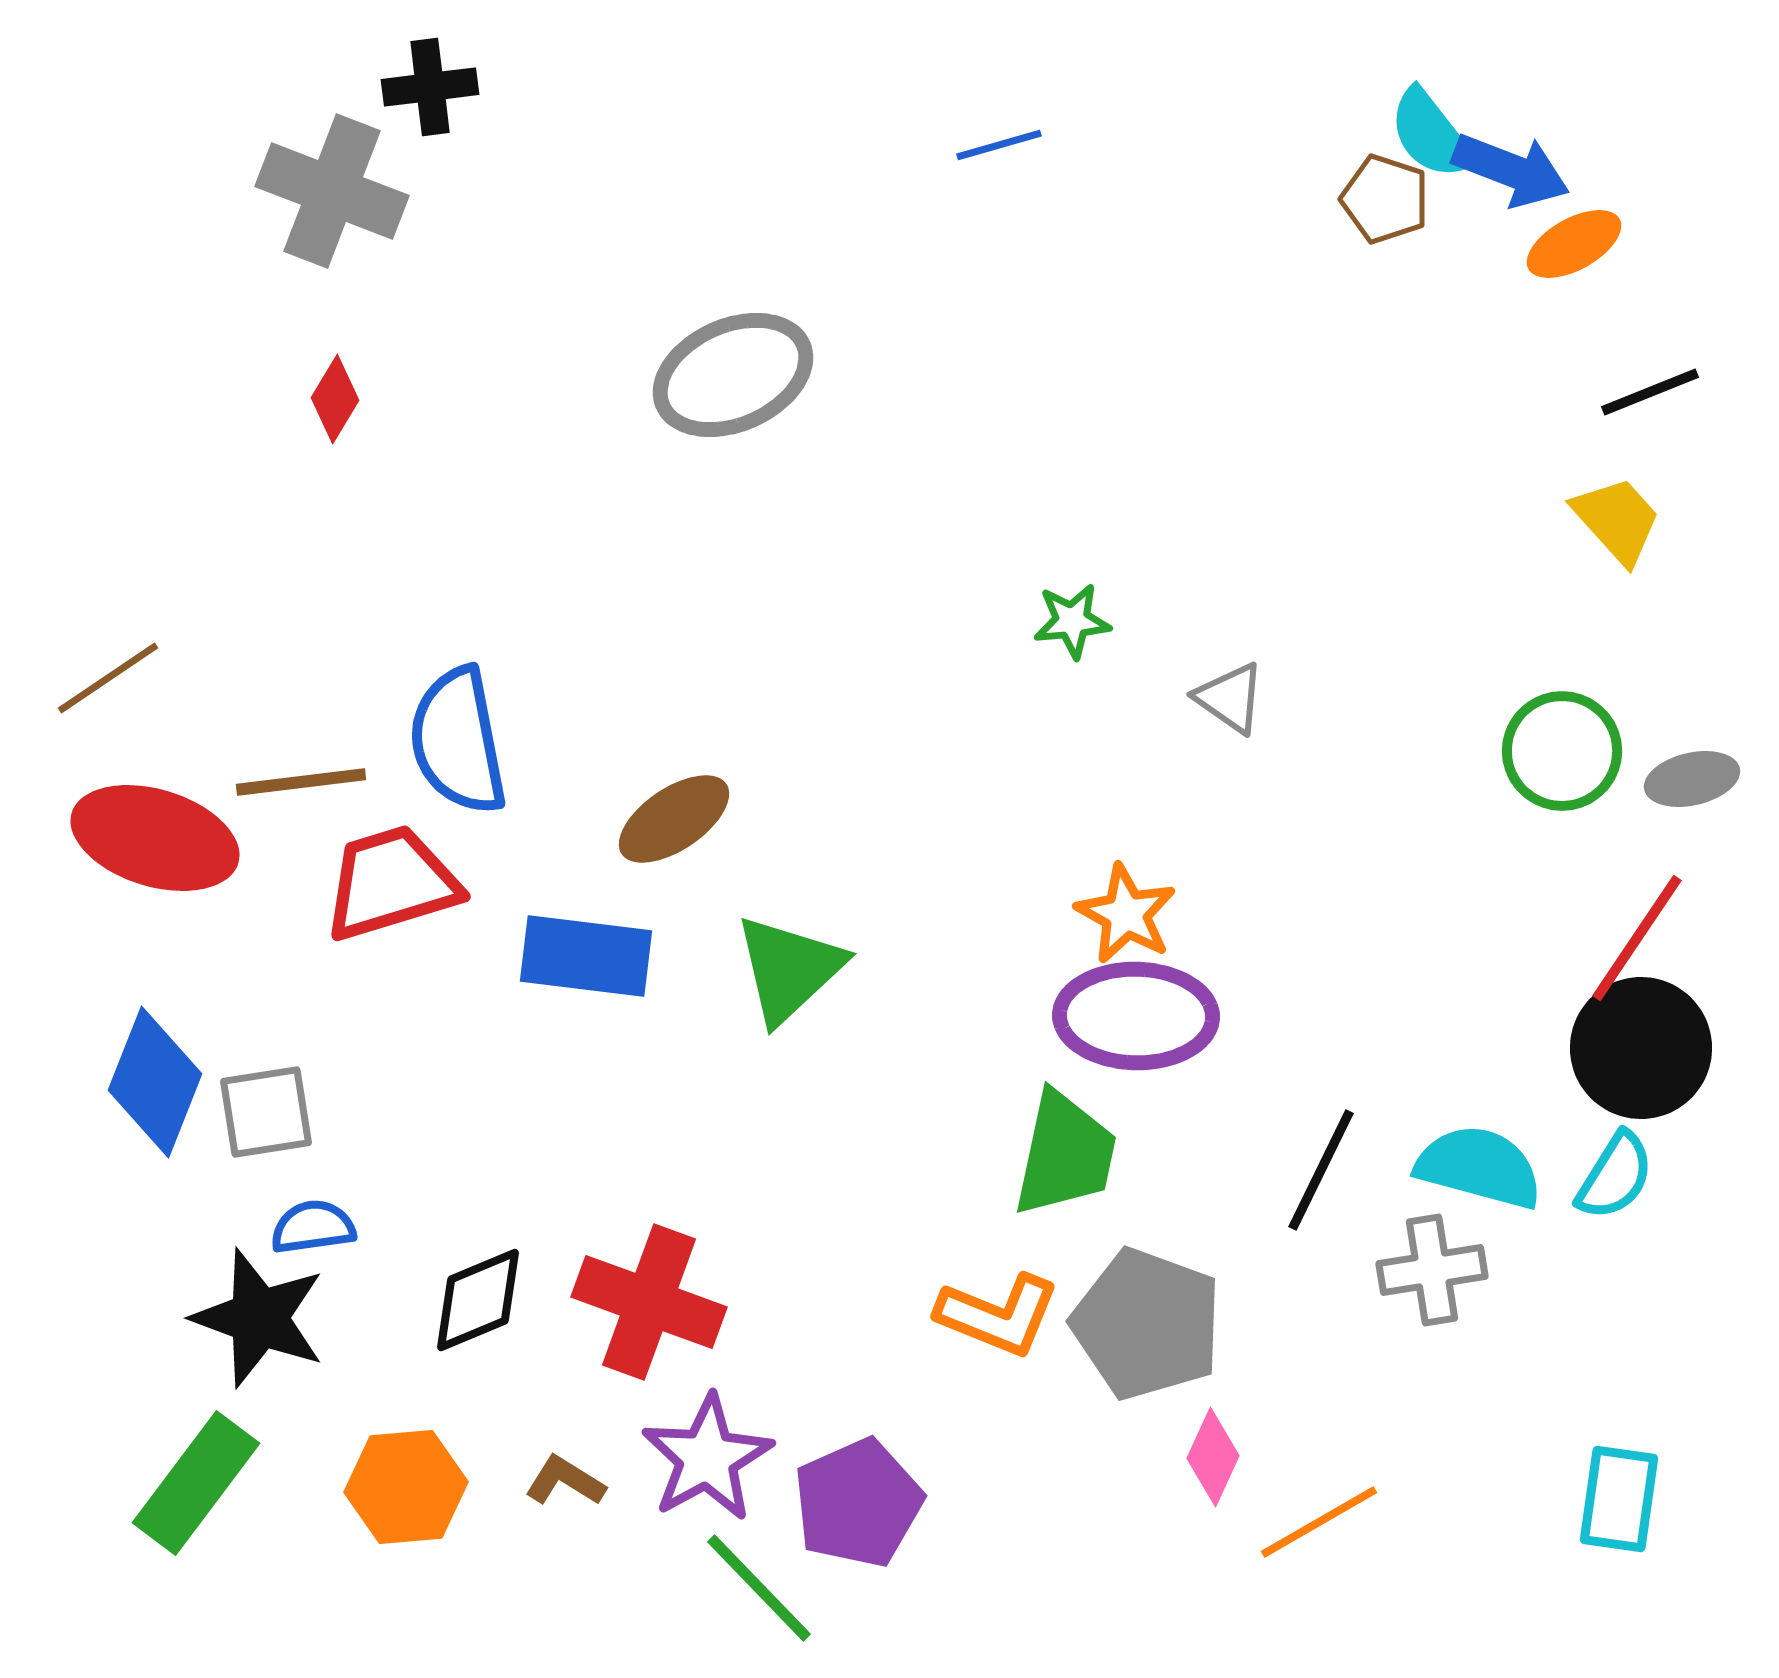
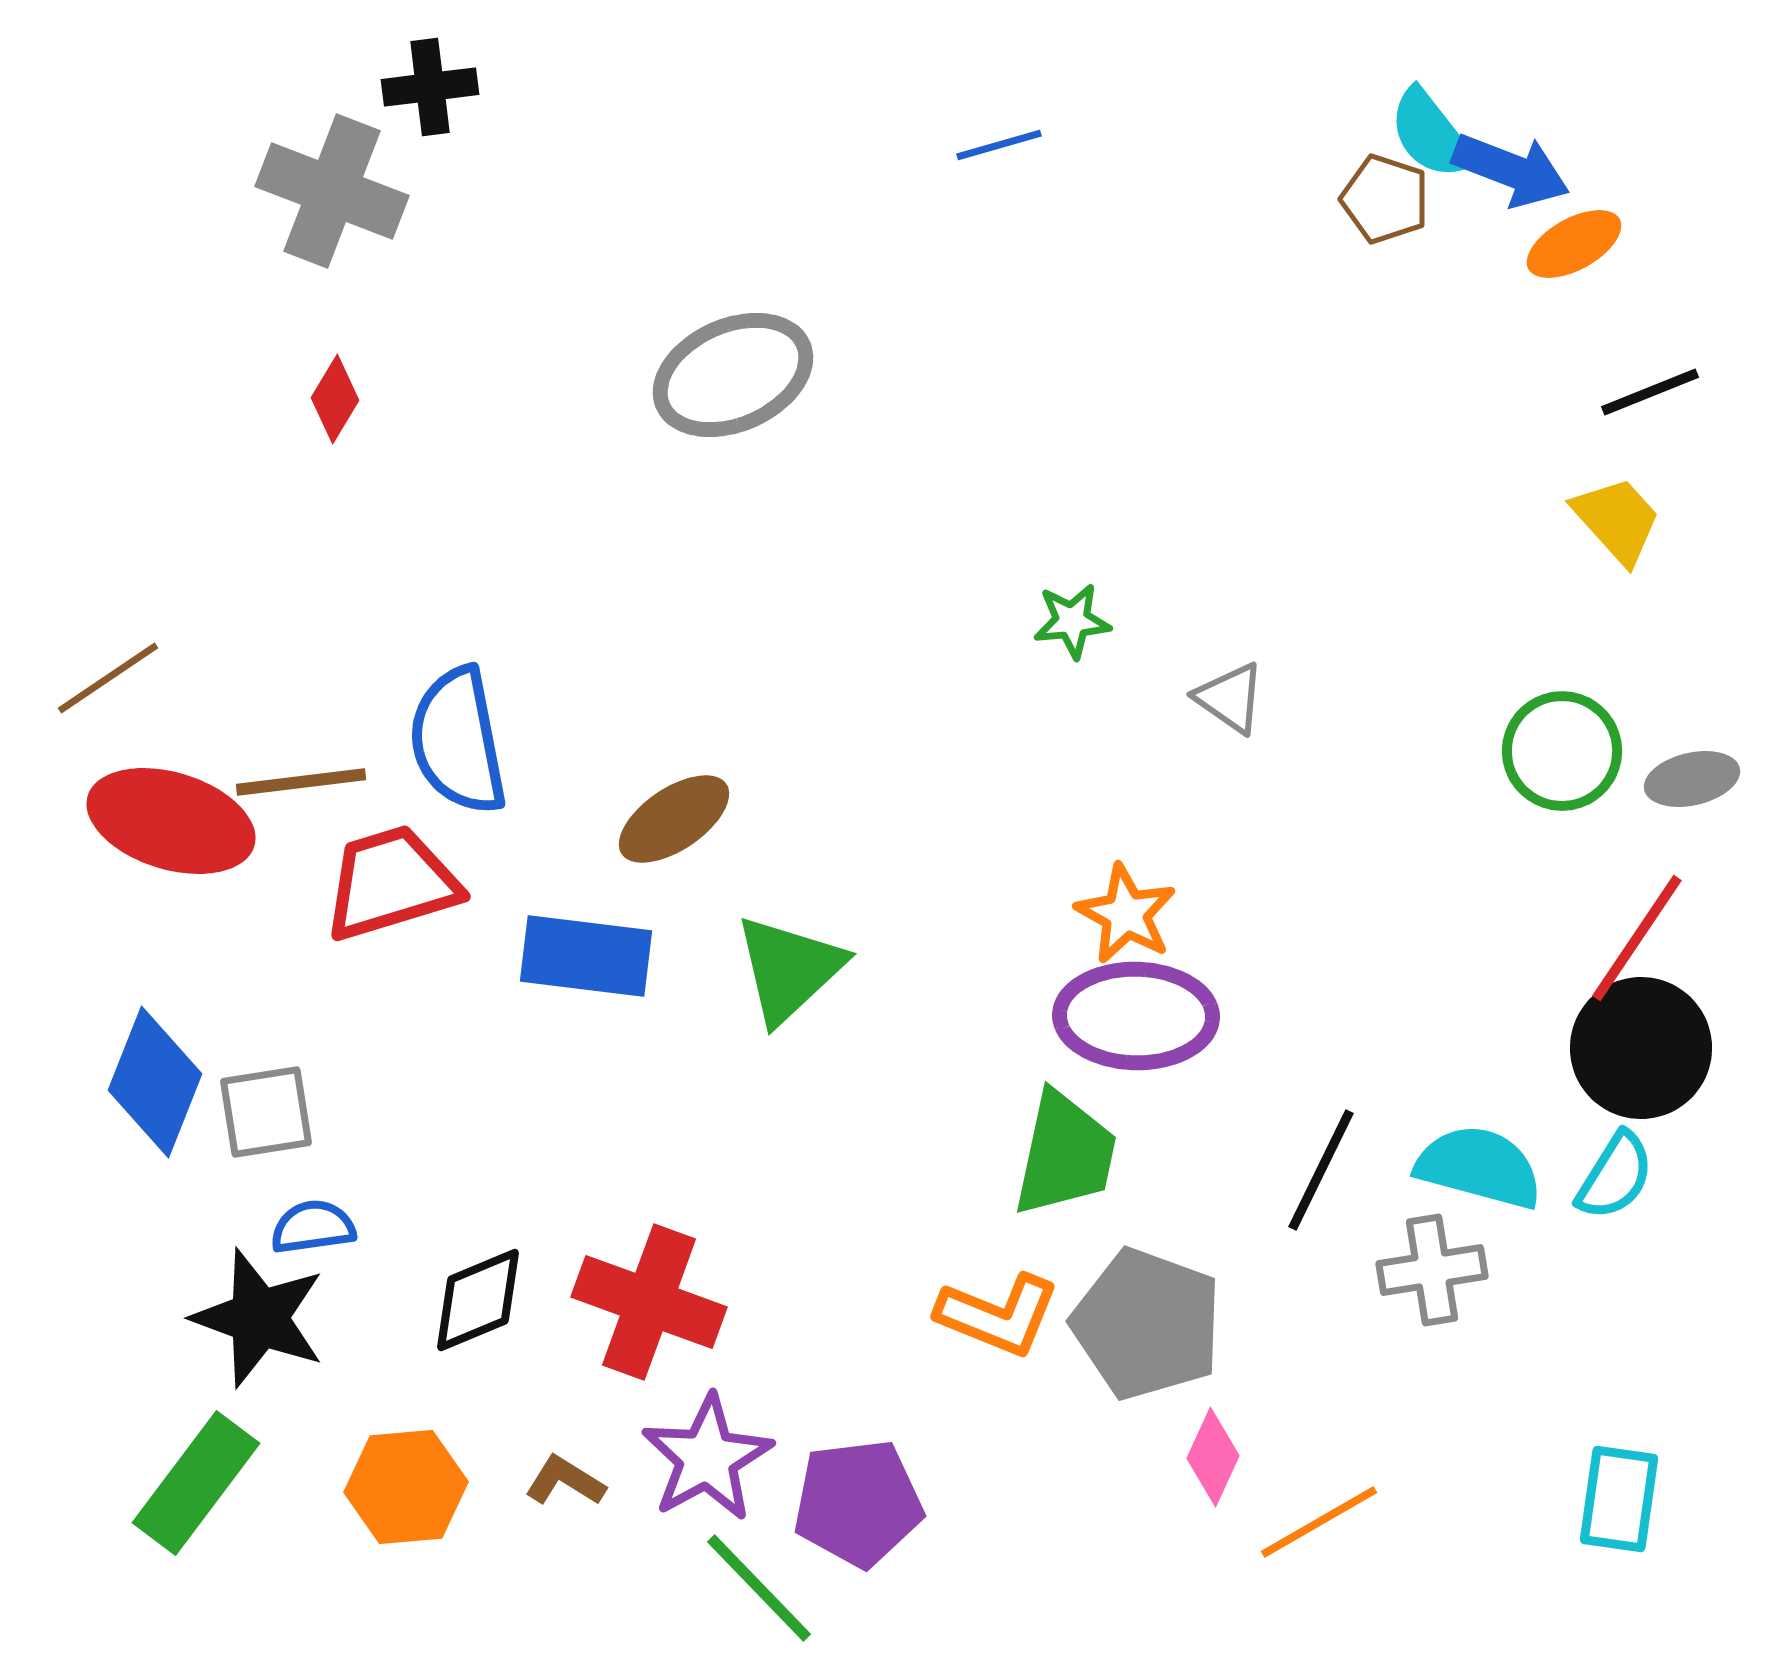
red ellipse at (155, 838): moved 16 px right, 17 px up
purple pentagon at (858, 1503): rotated 17 degrees clockwise
